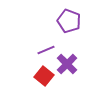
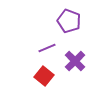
purple line: moved 1 px right, 2 px up
purple cross: moved 8 px right, 3 px up
